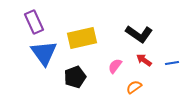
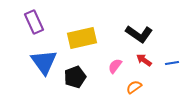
blue triangle: moved 9 px down
